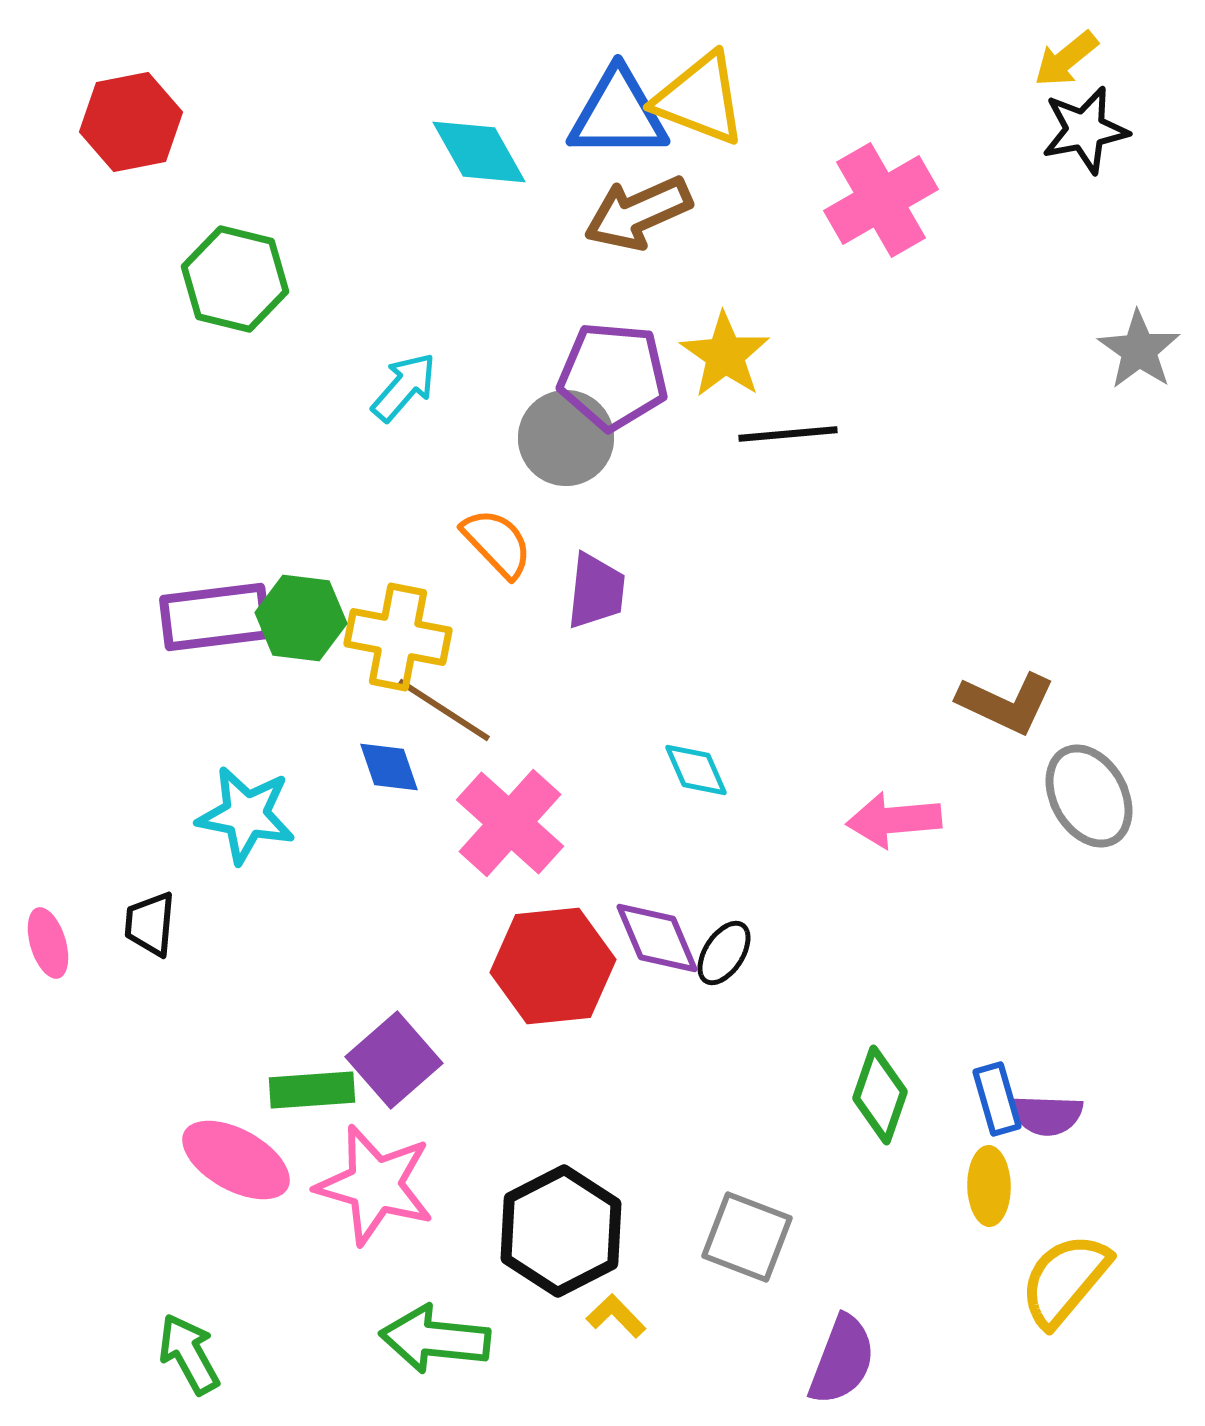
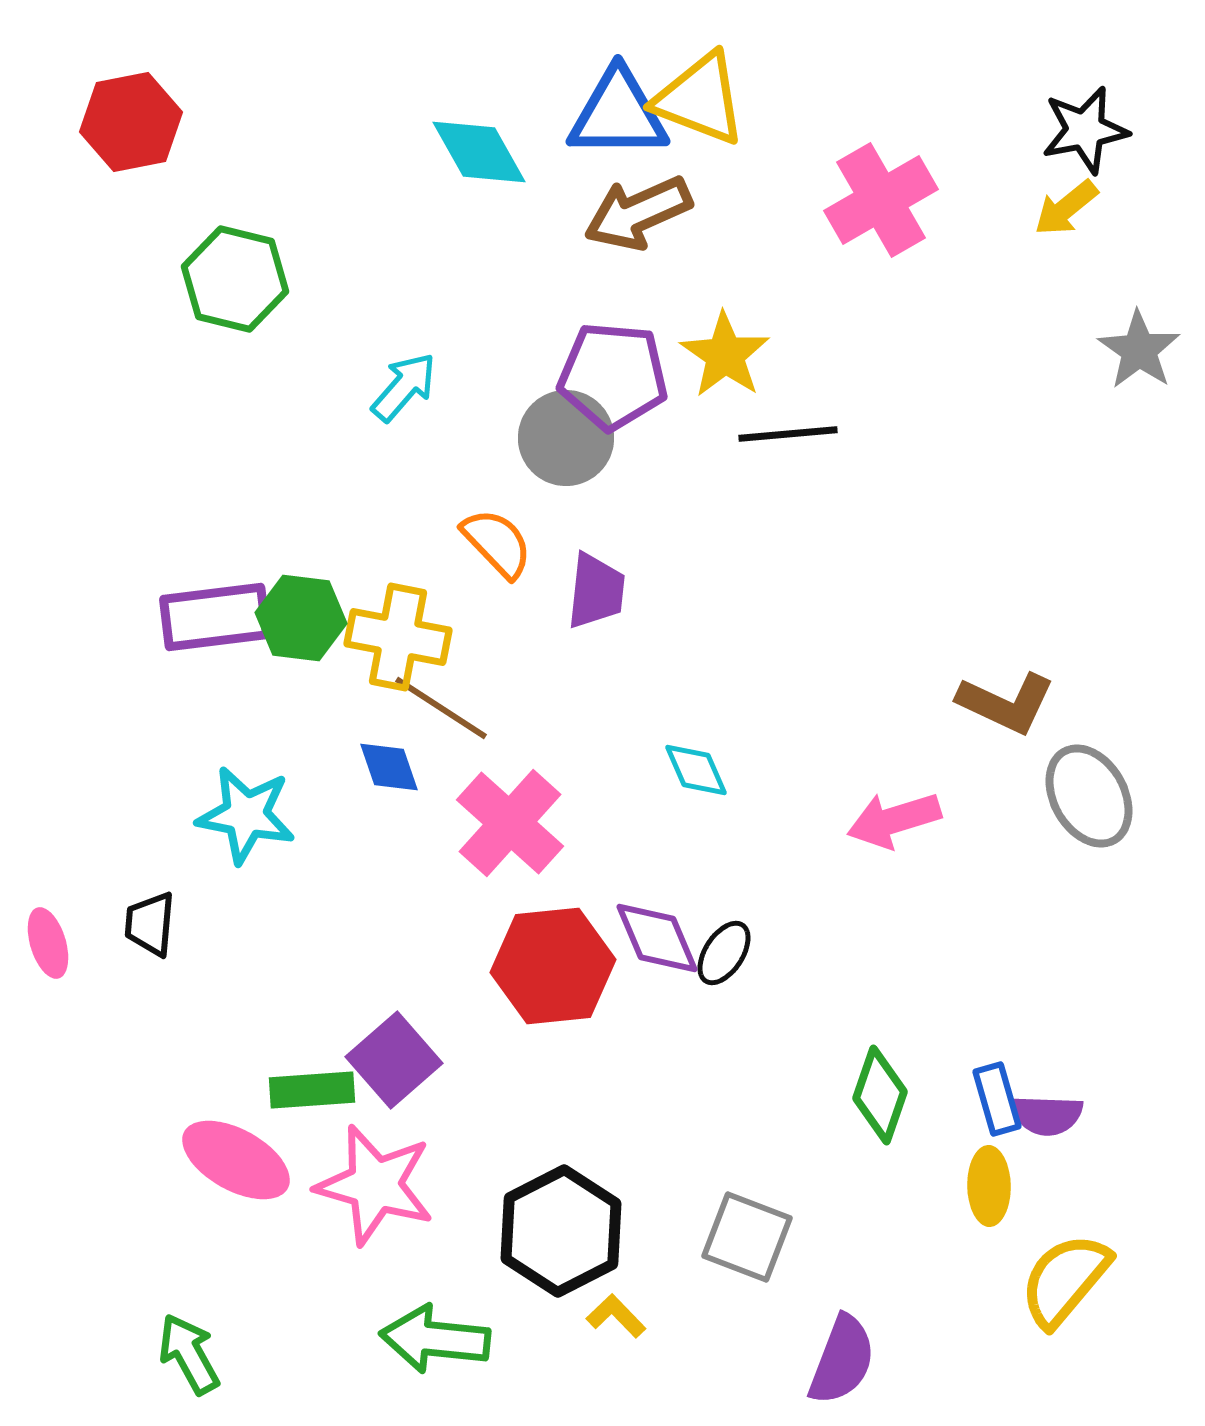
yellow arrow at (1066, 59): moved 149 px down
brown line at (444, 710): moved 3 px left, 2 px up
pink arrow at (894, 820): rotated 12 degrees counterclockwise
